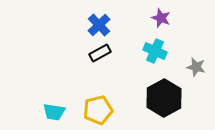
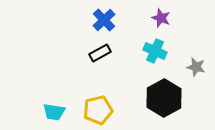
blue cross: moved 5 px right, 5 px up
